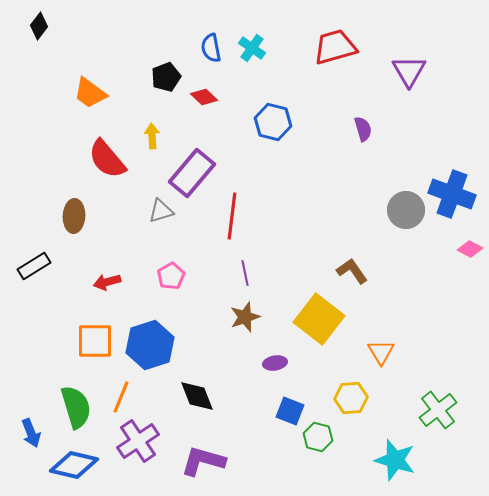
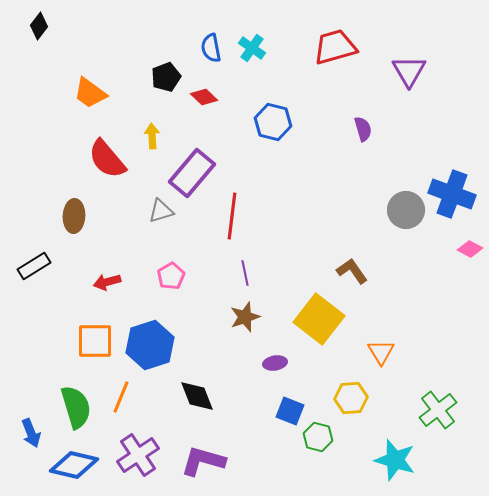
purple cross at (138, 441): moved 14 px down
